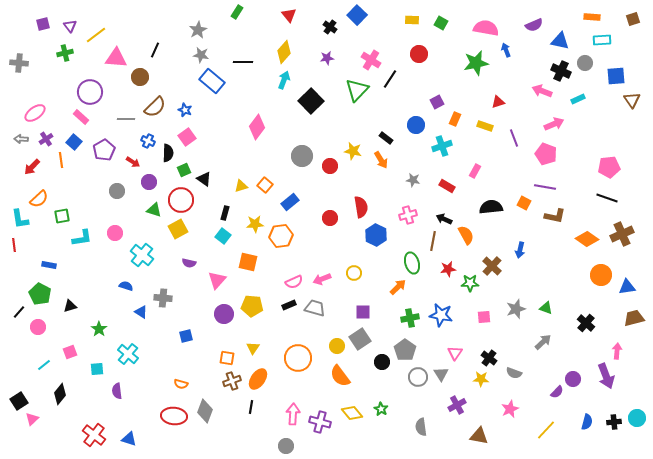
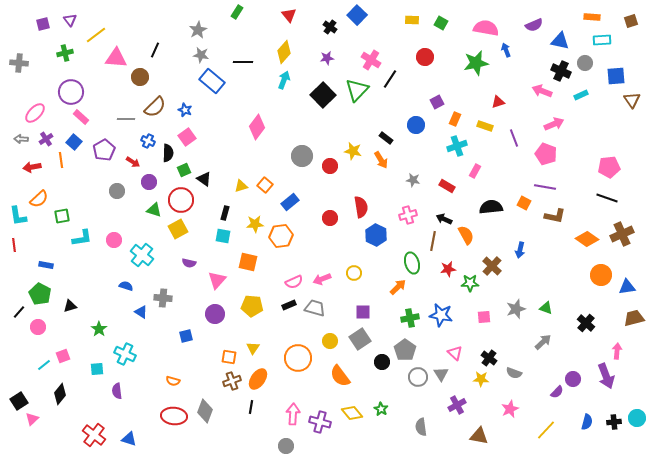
brown square at (633, 19): moved 2 px left, 2 px down
purple triangle at (70, 26): moved 6 px up
red circle at (419, 54): moved 6 px right, 3 px down
purple circle at (90, 92): moved 19 px left
cyan rectangle at (578, 99): moved 3 px right, 4 px up
black square at (311, 101): moved 12 px right, 6 px up
pink ellipse at (35, 113): rotated 10 degrees counterclockwise
cyan cross at (442, 146): moved 15 px right
red arrow at (32, 167): rotated 36 degrees clockwise
cyan L-shape at (20, 219): moved 2 px left, 3 px up
pink circle at (115, 233): moved 1 px left, 7 px down
cyan square at (223, 236): rotated 28 degrees counterclockwise
blue rectangle at (49, 265): moved 3 px left
purple circle at (224, 314): moved 9 px left
yellow circle at (337, 346): moved 7 px left, 5 px up
pink square at (70, 352): moved 7 px left, 4 px down
pink triangle at (455, 353): rotated 21 degrees counterclockwise
cyan cross at (128, 354): moved 3 px left; rotated 15 degrees counterclockwise
orange square at (227, 358): moved 2 px right, 1 px up
orange semicircle at (181, 384): moved 8 px left, 3 px up
